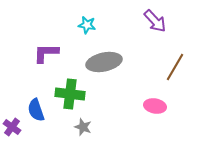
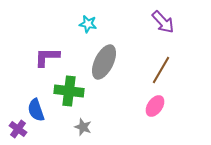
purple arrow: moved 8 px right, 1 px down
cyan star: moved 1 px right, 1 px up
purple L-shape: moved 1 px right, 4 px down
gray ellipse: rotated 52 degrees counterclockwise
brown line: moved 14 px left, 3 px down
green cross: moved 1 px left, 3 px up
pink ellipse: rotated 65 degrees counterclockwise
purple cross: moved 6 px right, 2 px down
